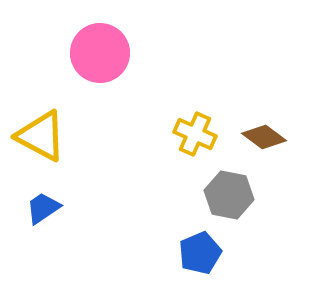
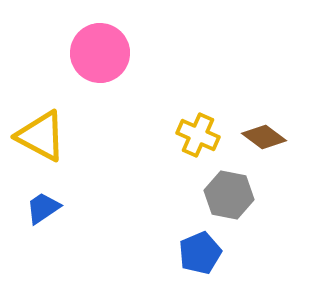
yellow cross: moved 3 px right, 1 px down
